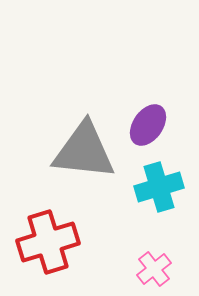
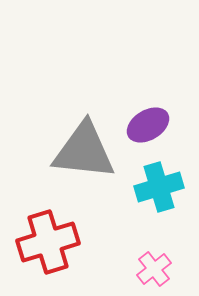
purple ellipse: rotated 24 degrees clockwise
